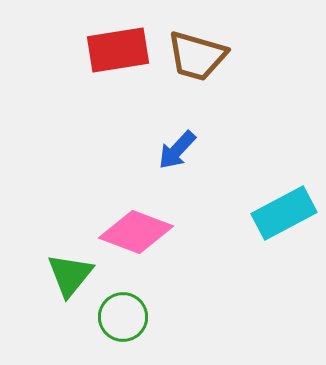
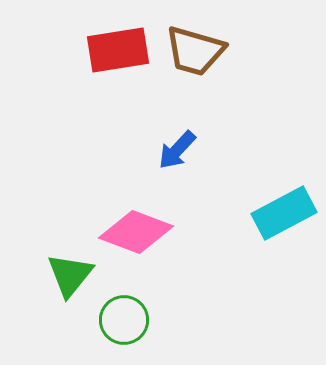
brown trapezoid: moved 2 px left, 5 px up
green circle: moved 1 px right, 3 px down
